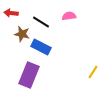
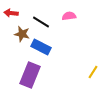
purple rectangle: moved 1 px right
